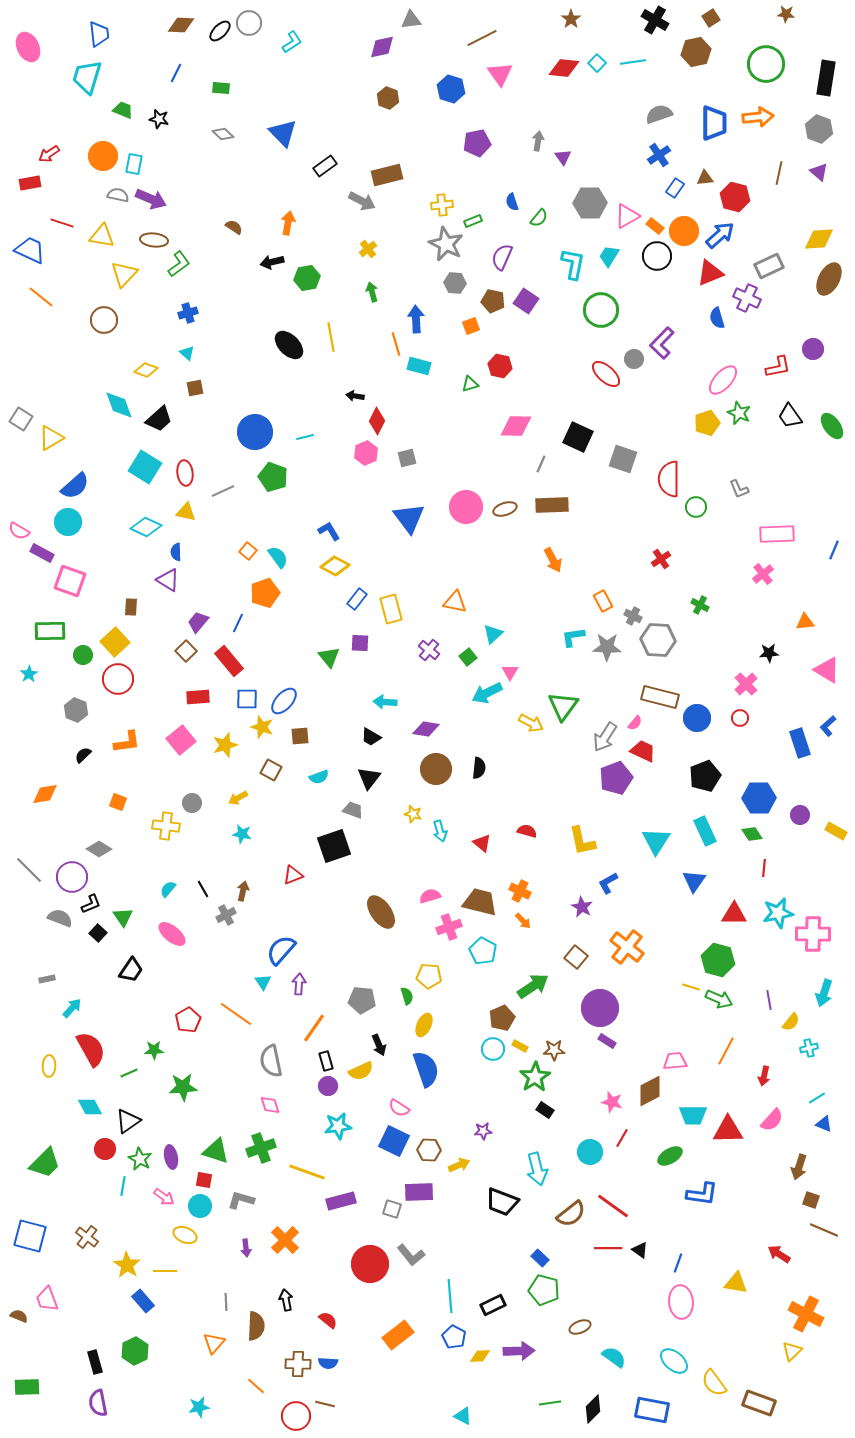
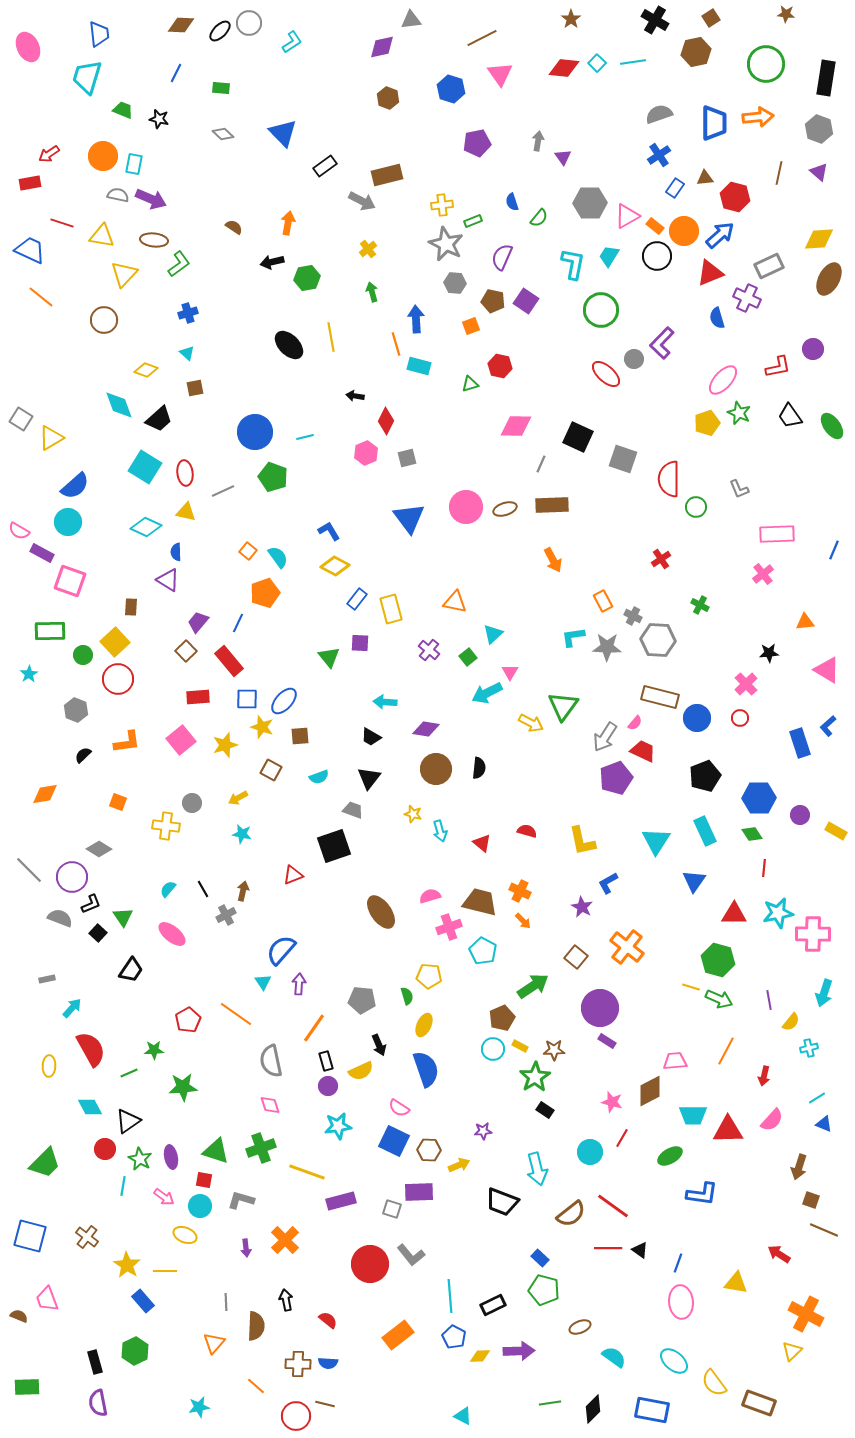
red diamond at (377, 421): moved 9 px right
